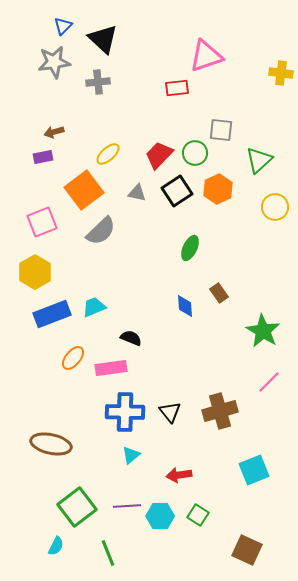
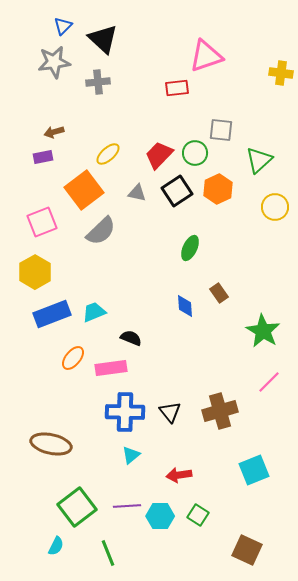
cyan trapezoid at (94, 307): moved 5 px down
